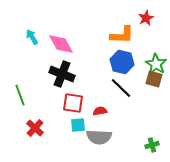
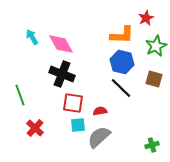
green star: moved 18 px up; rotated 15 degrees clockwise
gray semicircle: rotated 135 degrees clockwise
